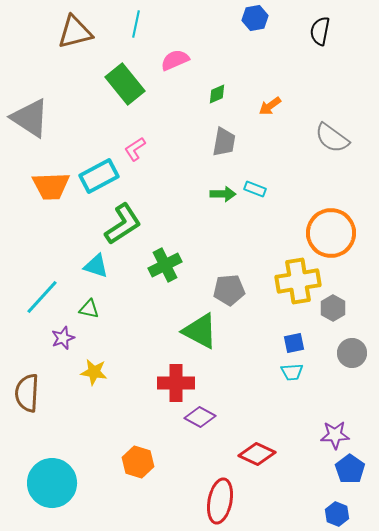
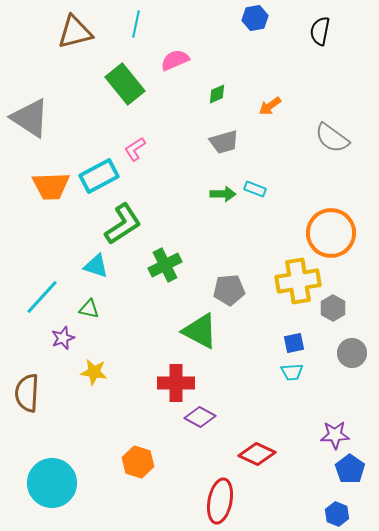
gray trapezoid at (224, 142): rotated 64 degrees clockwise
